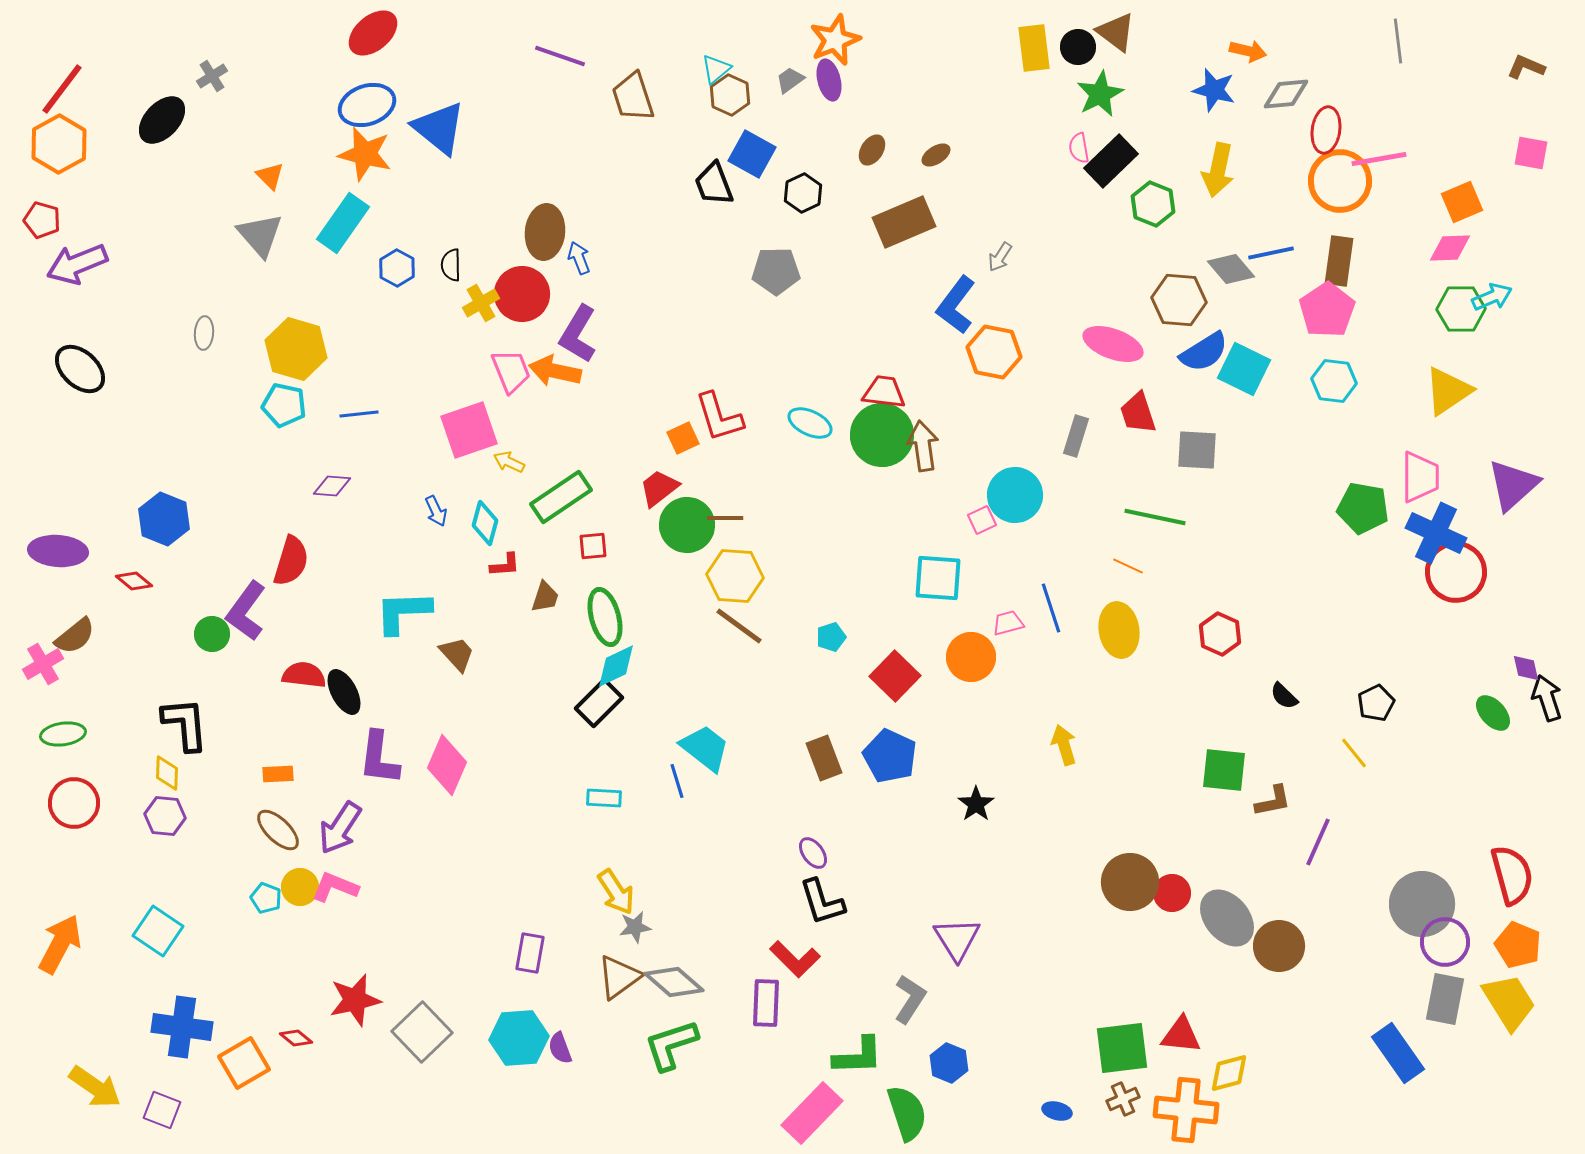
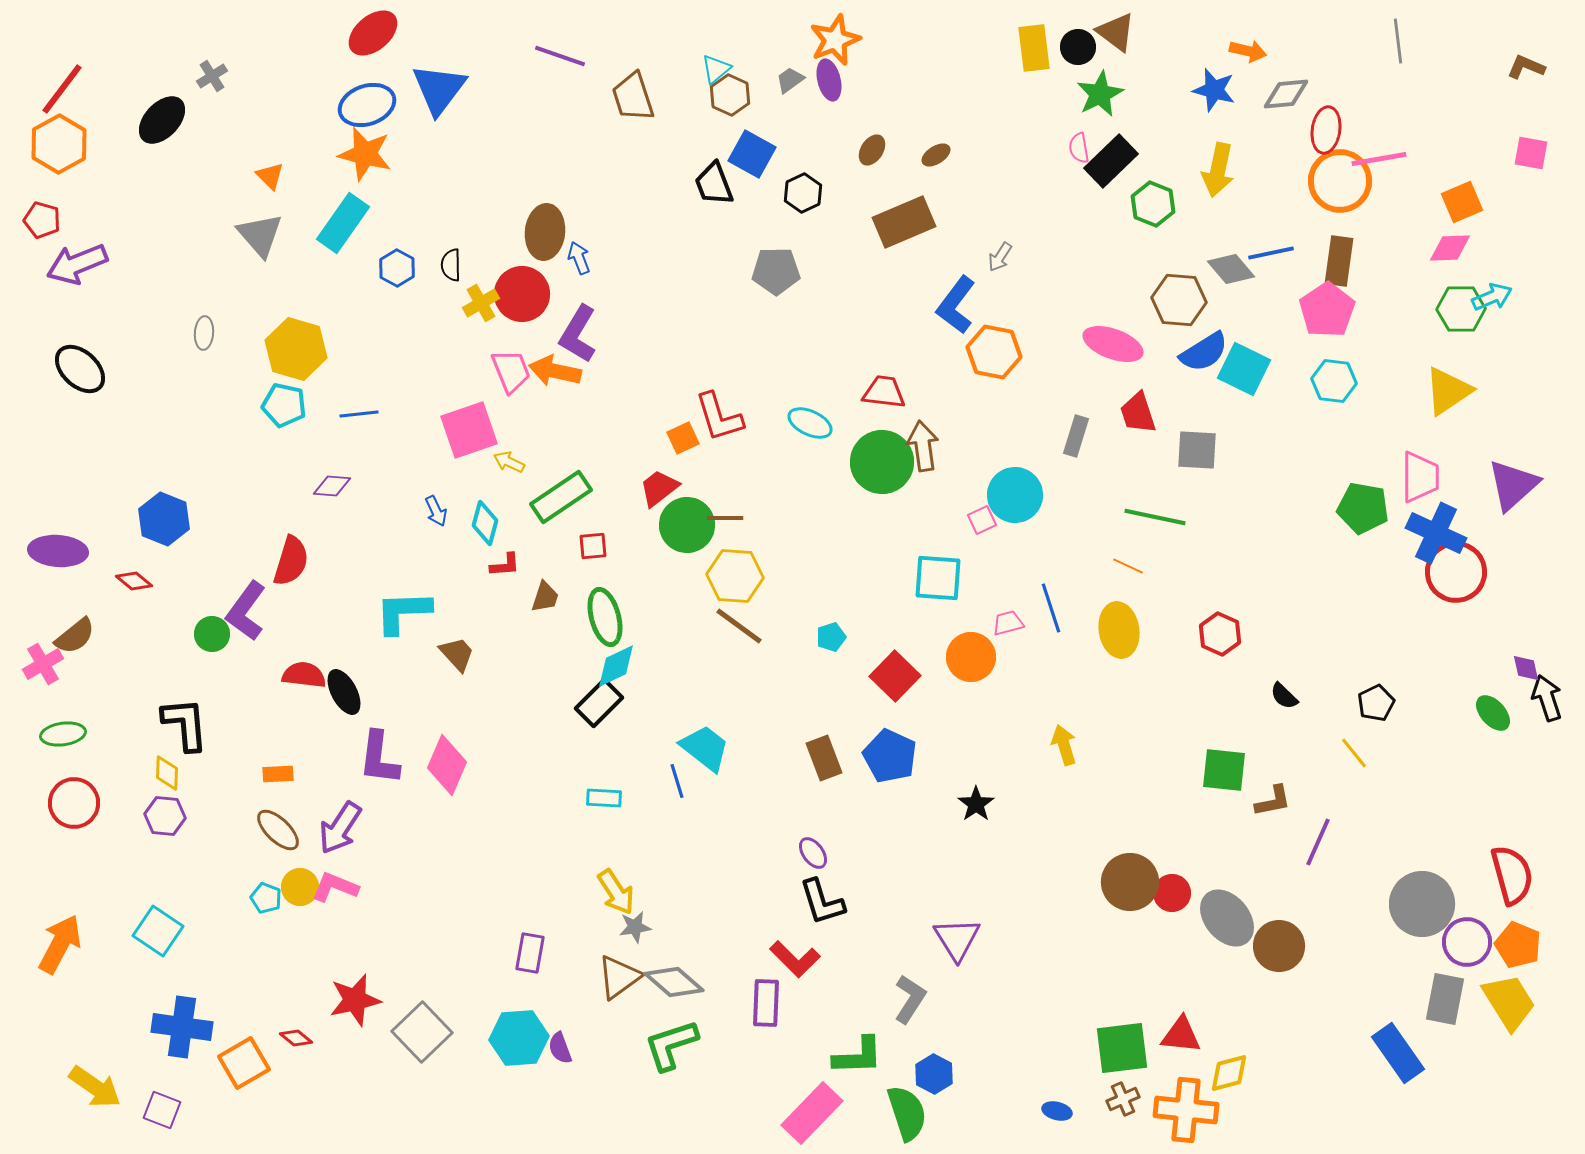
blue triangle at (439, 128): moved 39 px up; rotated 28 degrees clockwise
green circle at (882, 435): moved 27 px down
purple circle at (1445, 942): moved 22 px right
blue hexagon at (949, 1063): moved 15 px left, 11 px down; rotated 6 degrees clockwise
